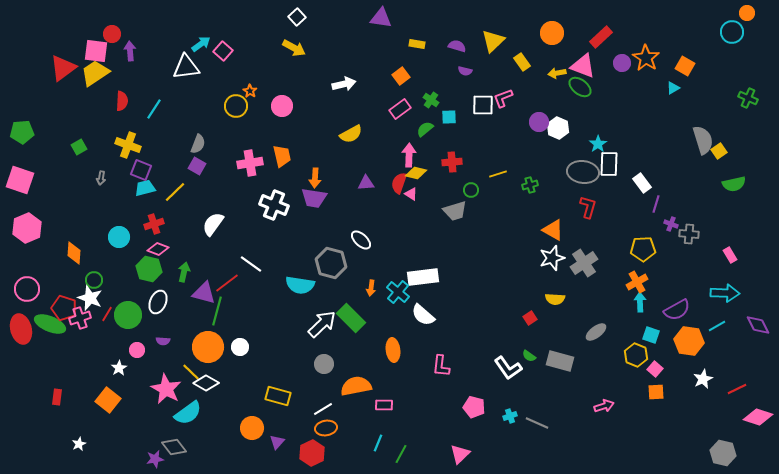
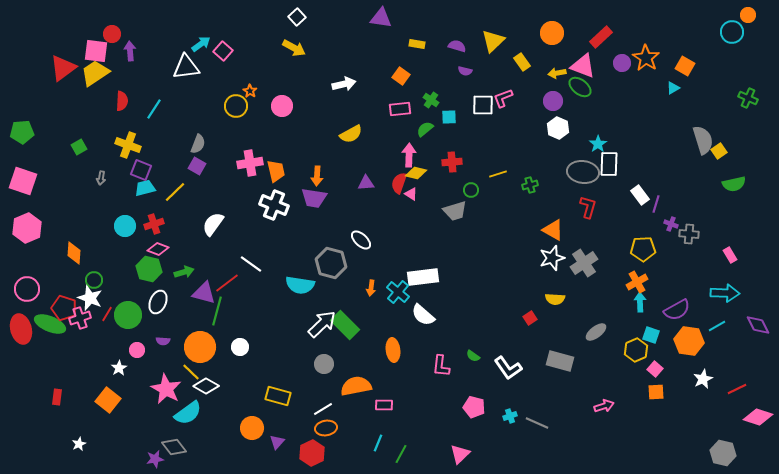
orange circle at (747, 13): moved 1 px right, 2 px down
orange square at (401, 76): rotated 18 degrees counterclockwise
pink rectangle at (400, 109): rotated 30 degrees clockwise
purple circle at (539, 122): moved 14 px right, 21 px up
orange trapezoid at (282, 156): moved 6 px left, 15 px down
orange arrow at (315, 178): moved 2 px right, 2 px up
pink square at (20, 180): moved 3 px right, 1 px down
white rectangle at (642, 183): moved 2 px left, 12 px down
cyan circle at (119, 237): moved 6 px right, 11 px up
green arrow at (184, 272): rotated 60 degrees clockwise
green rectangle at (351, 318): moved 6 px left, 7 px down
orange circle at (208, 347): moved 8 px left
yellow hexagon at (636, 355): moved 5 px up; rotated 15 degrees clockwise
green semicircle at (529, 356): moved 56 px left
white diamond at (206, 383): moved 3 px down
